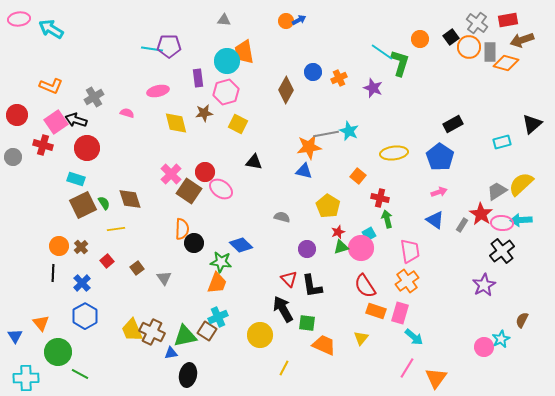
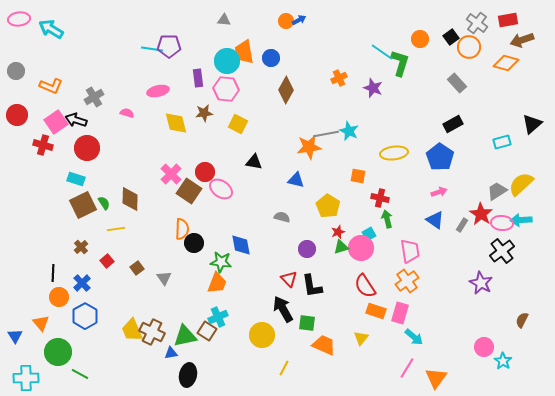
gray rectangle at (490, 52): moved 33 px left, 31 px down; rotated 42 degrees counterclockwise
blue circle at (313, 72): moved 42 px left, 14 px up
pink hexagon at (226, 92): moved 3 px up; rotated 20 degrees clockwise
gray circle at (13, 157): moved 3 px right, 86 px up
blue triangle at (304, 171): moved 8 px left, 9 px down
orange square at (358, 176): rotated 28 degrees counterclockwise
brown diamond at (130, 199): rotated 20 degrees clockwise
blue diamond at (241, 245): rotated 35 degrees clockwise
orange circle at (59, 246): moved 51 px down
purple star at (484, 285): moved 3 px left, 2 px up; rotated 15 degrees counterclockwise
yellow circle at (260, 335): moved 2 px right
cyan star at (501, 339): moved 2 px right, 22 px down; rotated 12 degrees counterclockwise
